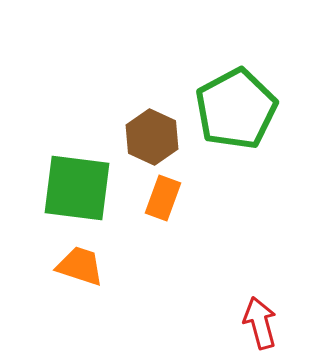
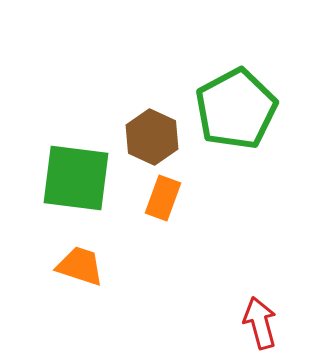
green square: moved 1 px left, 10 px up
